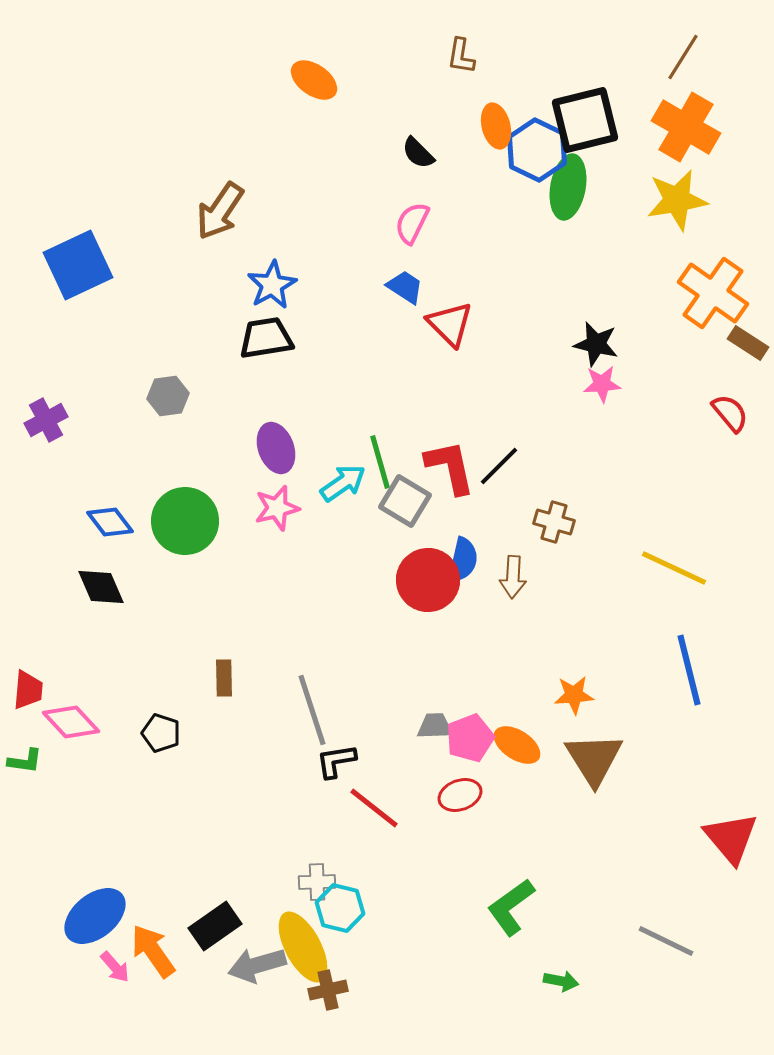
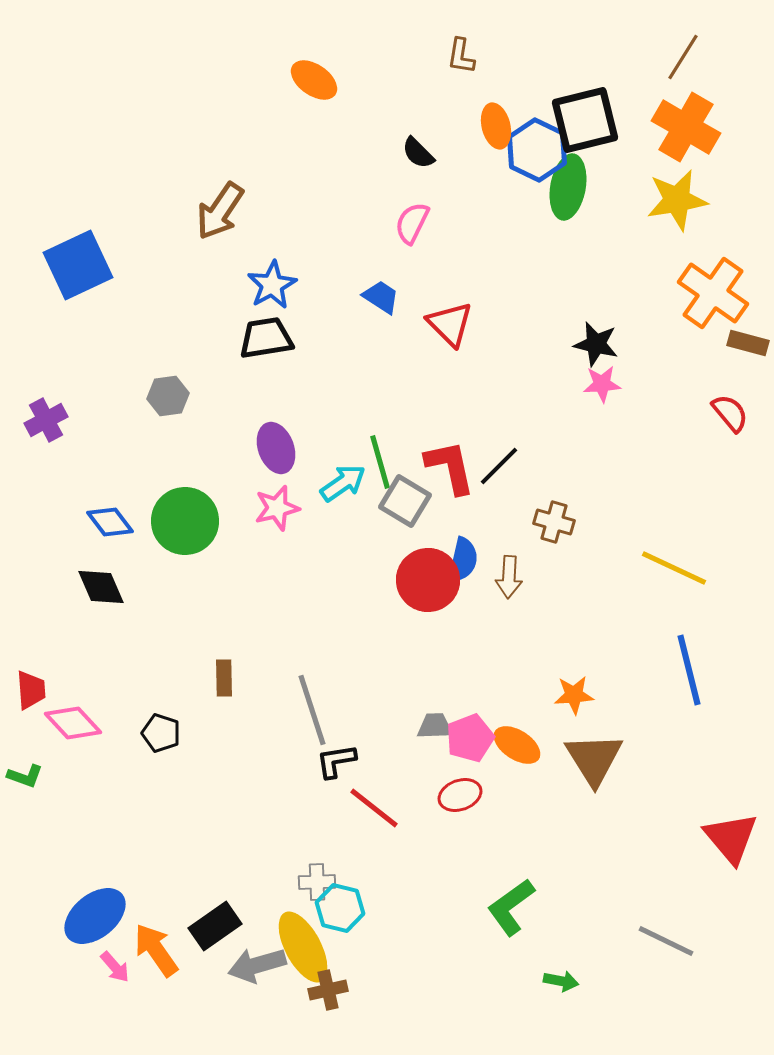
blue trapezoid at (405, 287): moved 24 px left, 10 px down
brown rectangle at (748, 343): rotated 18 degrees counterclockwise
brown arrow at (513, 577): moved 4 px left
red trapezoid at (28, 690): moved 3 px right; rotated 9 degrees counterclockwise
pink diamond at (71, 722): moved 2 px right, 1 px down
green L-shape at (25, 761): moved 15 px down; rotated 12 degrees clockwise
orange arrow at (153, 951): moved 3 px right, 1 px up
